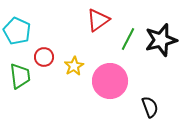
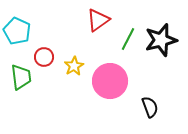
green trapezoid: moved 1 px right, 1 px down
